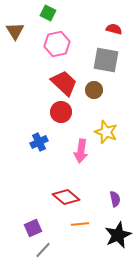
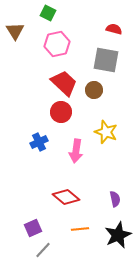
pink arrow: moved 5 px left
orange line: moved 5 px down
